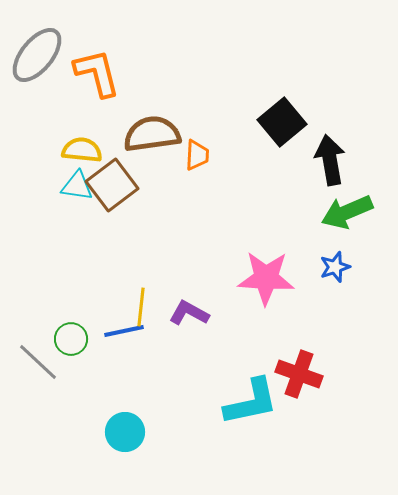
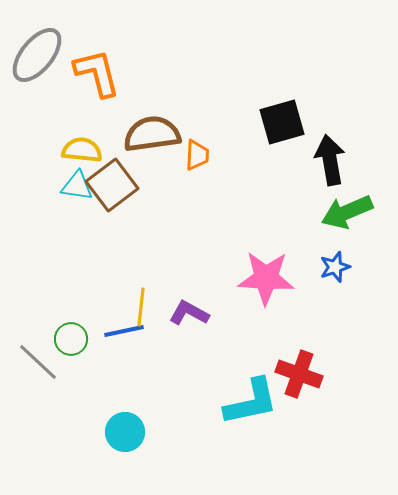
black square: rotated 24 degrees clockwise
